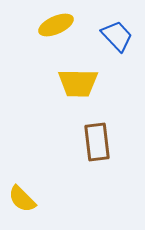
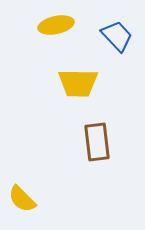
yellow ellipse: rotated 12 degrees clockwise
